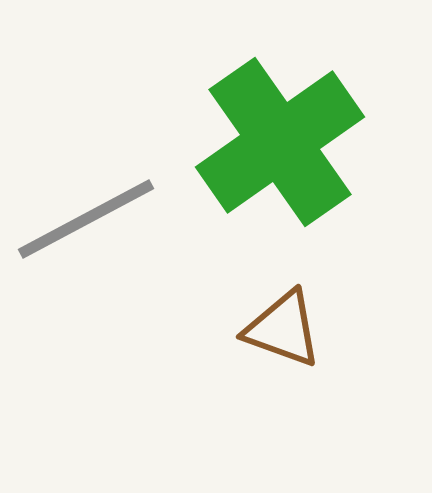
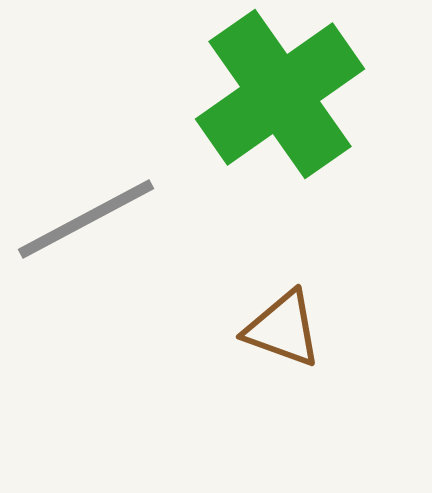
green cross: moved 48 px up
